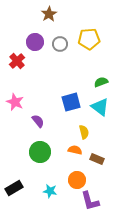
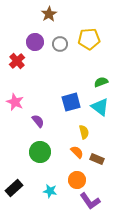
orange semicircle: moved 2 px right, 2 px down; rotated 32 degrees clockwise
black rectangle: rotated 12 degrees counterclockwise
purple L-shape: rotated 20 degrees counterclockwise
